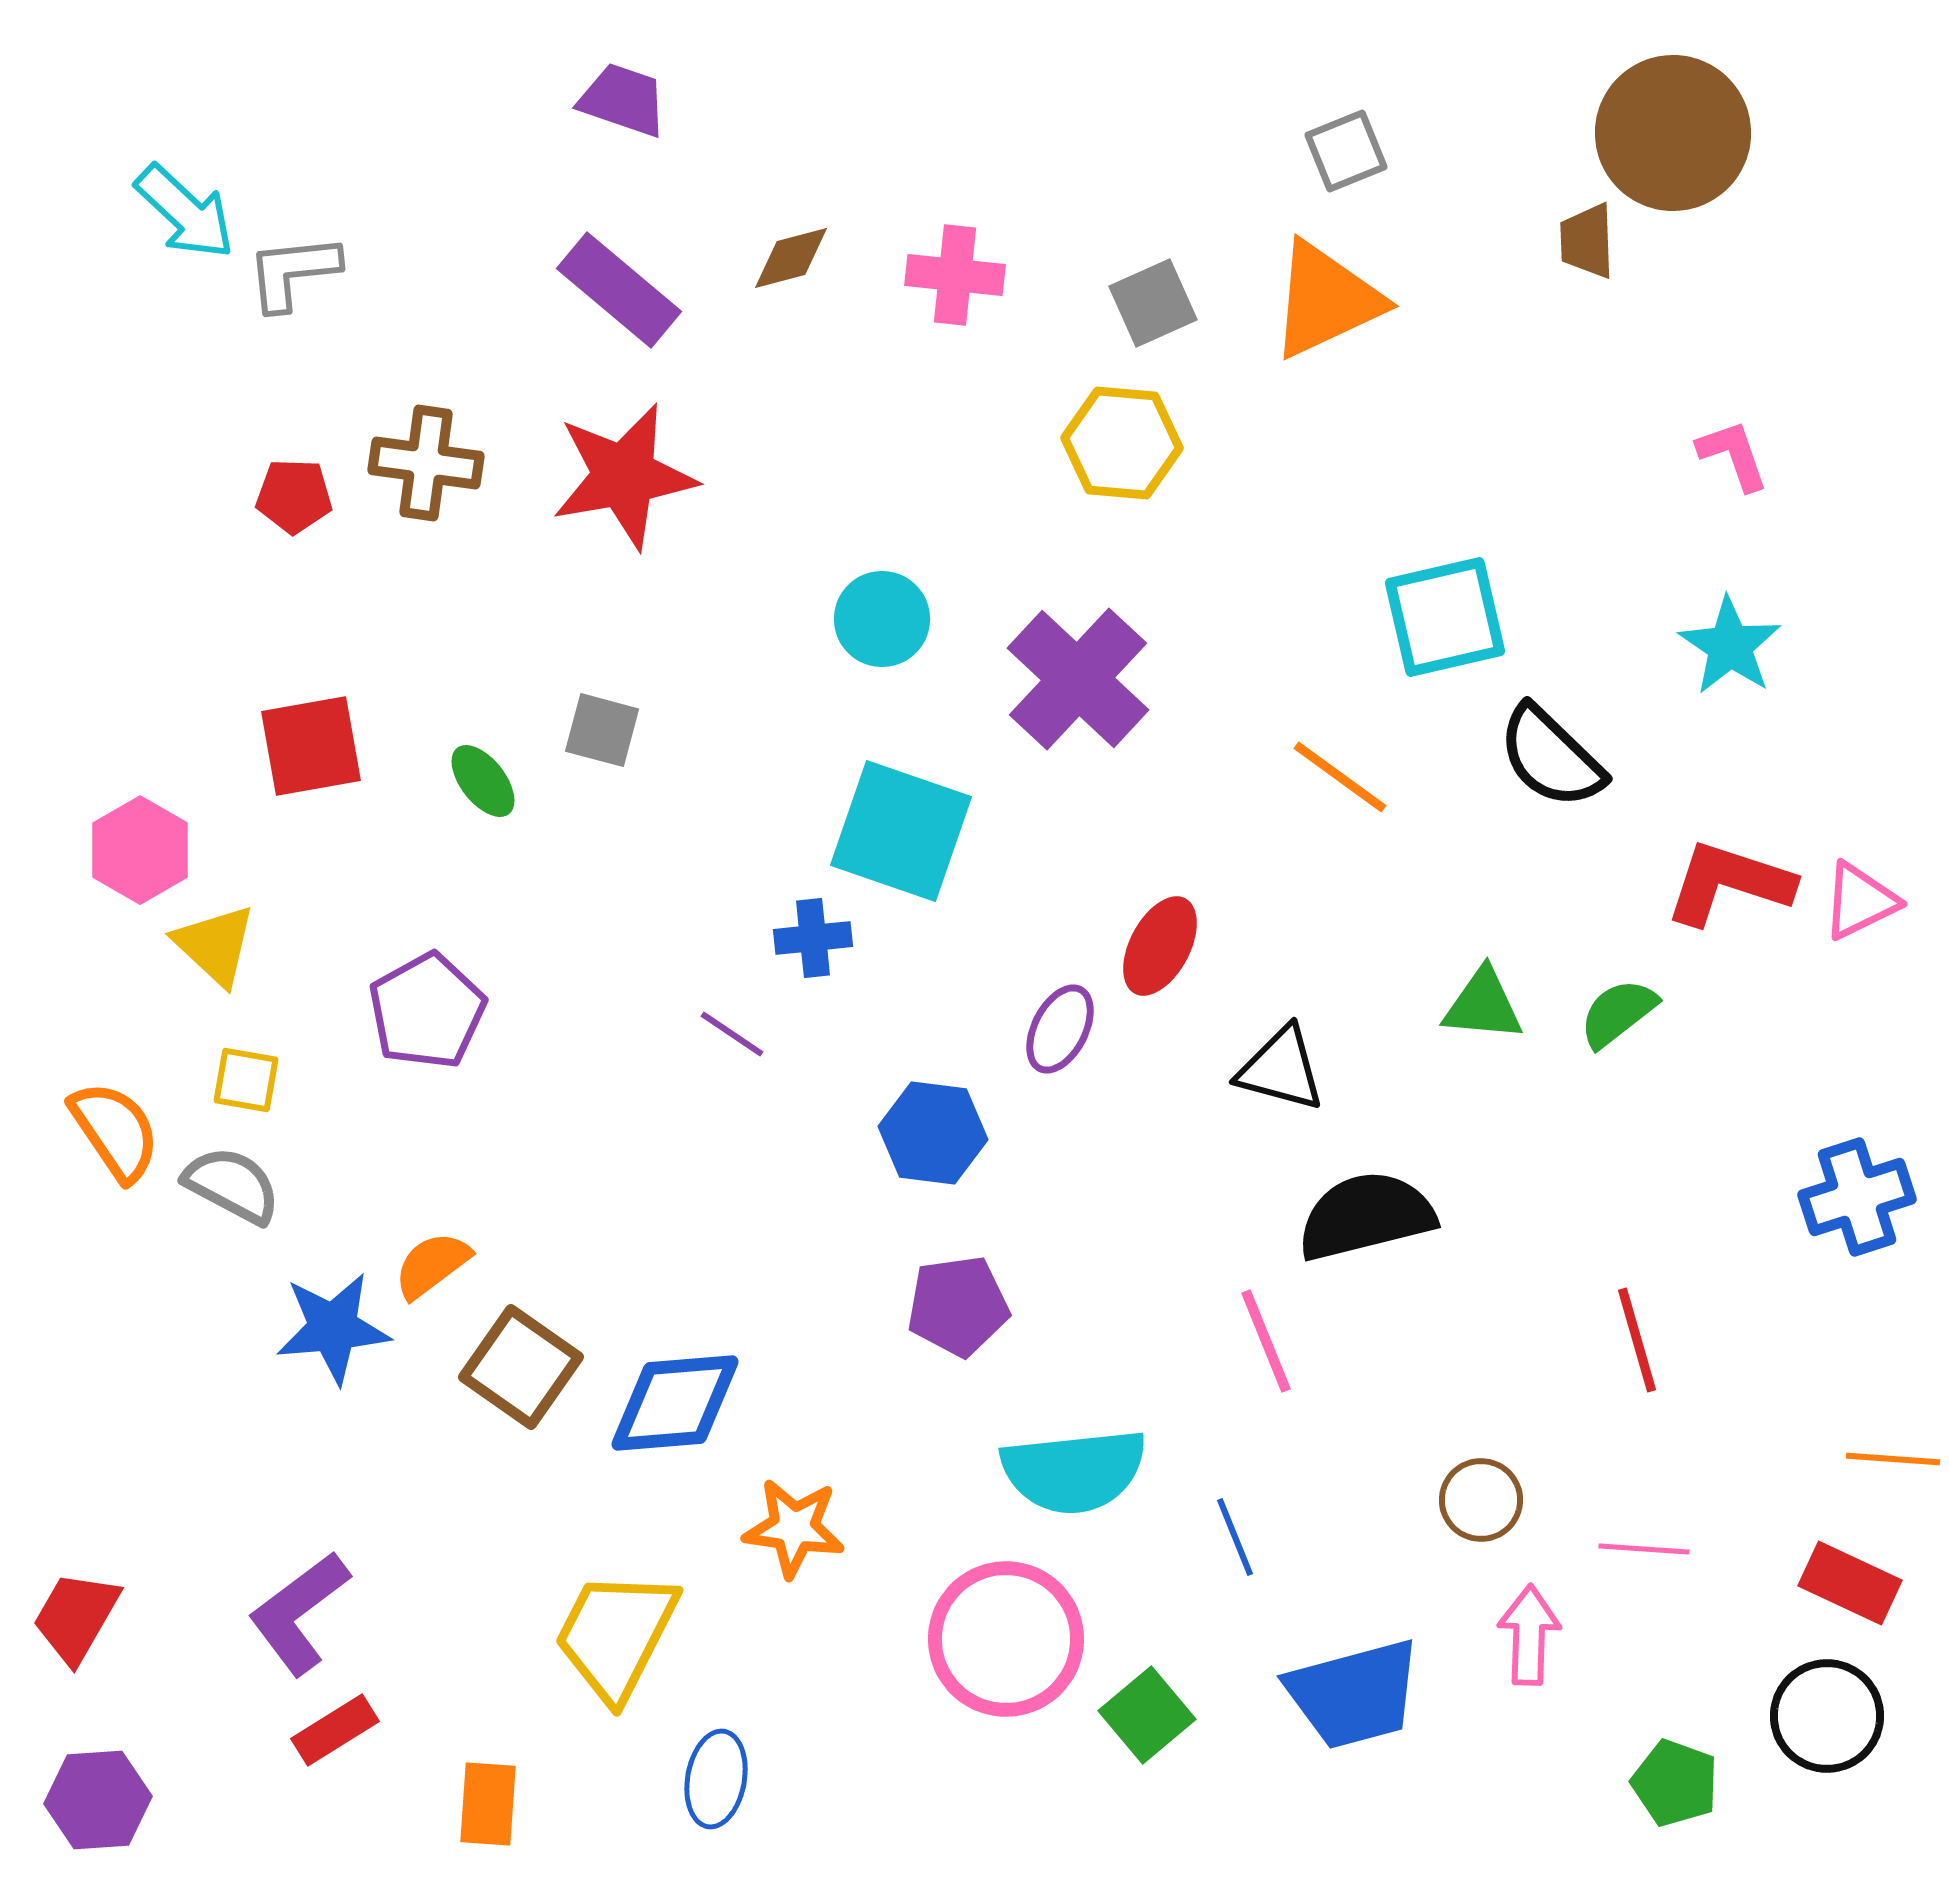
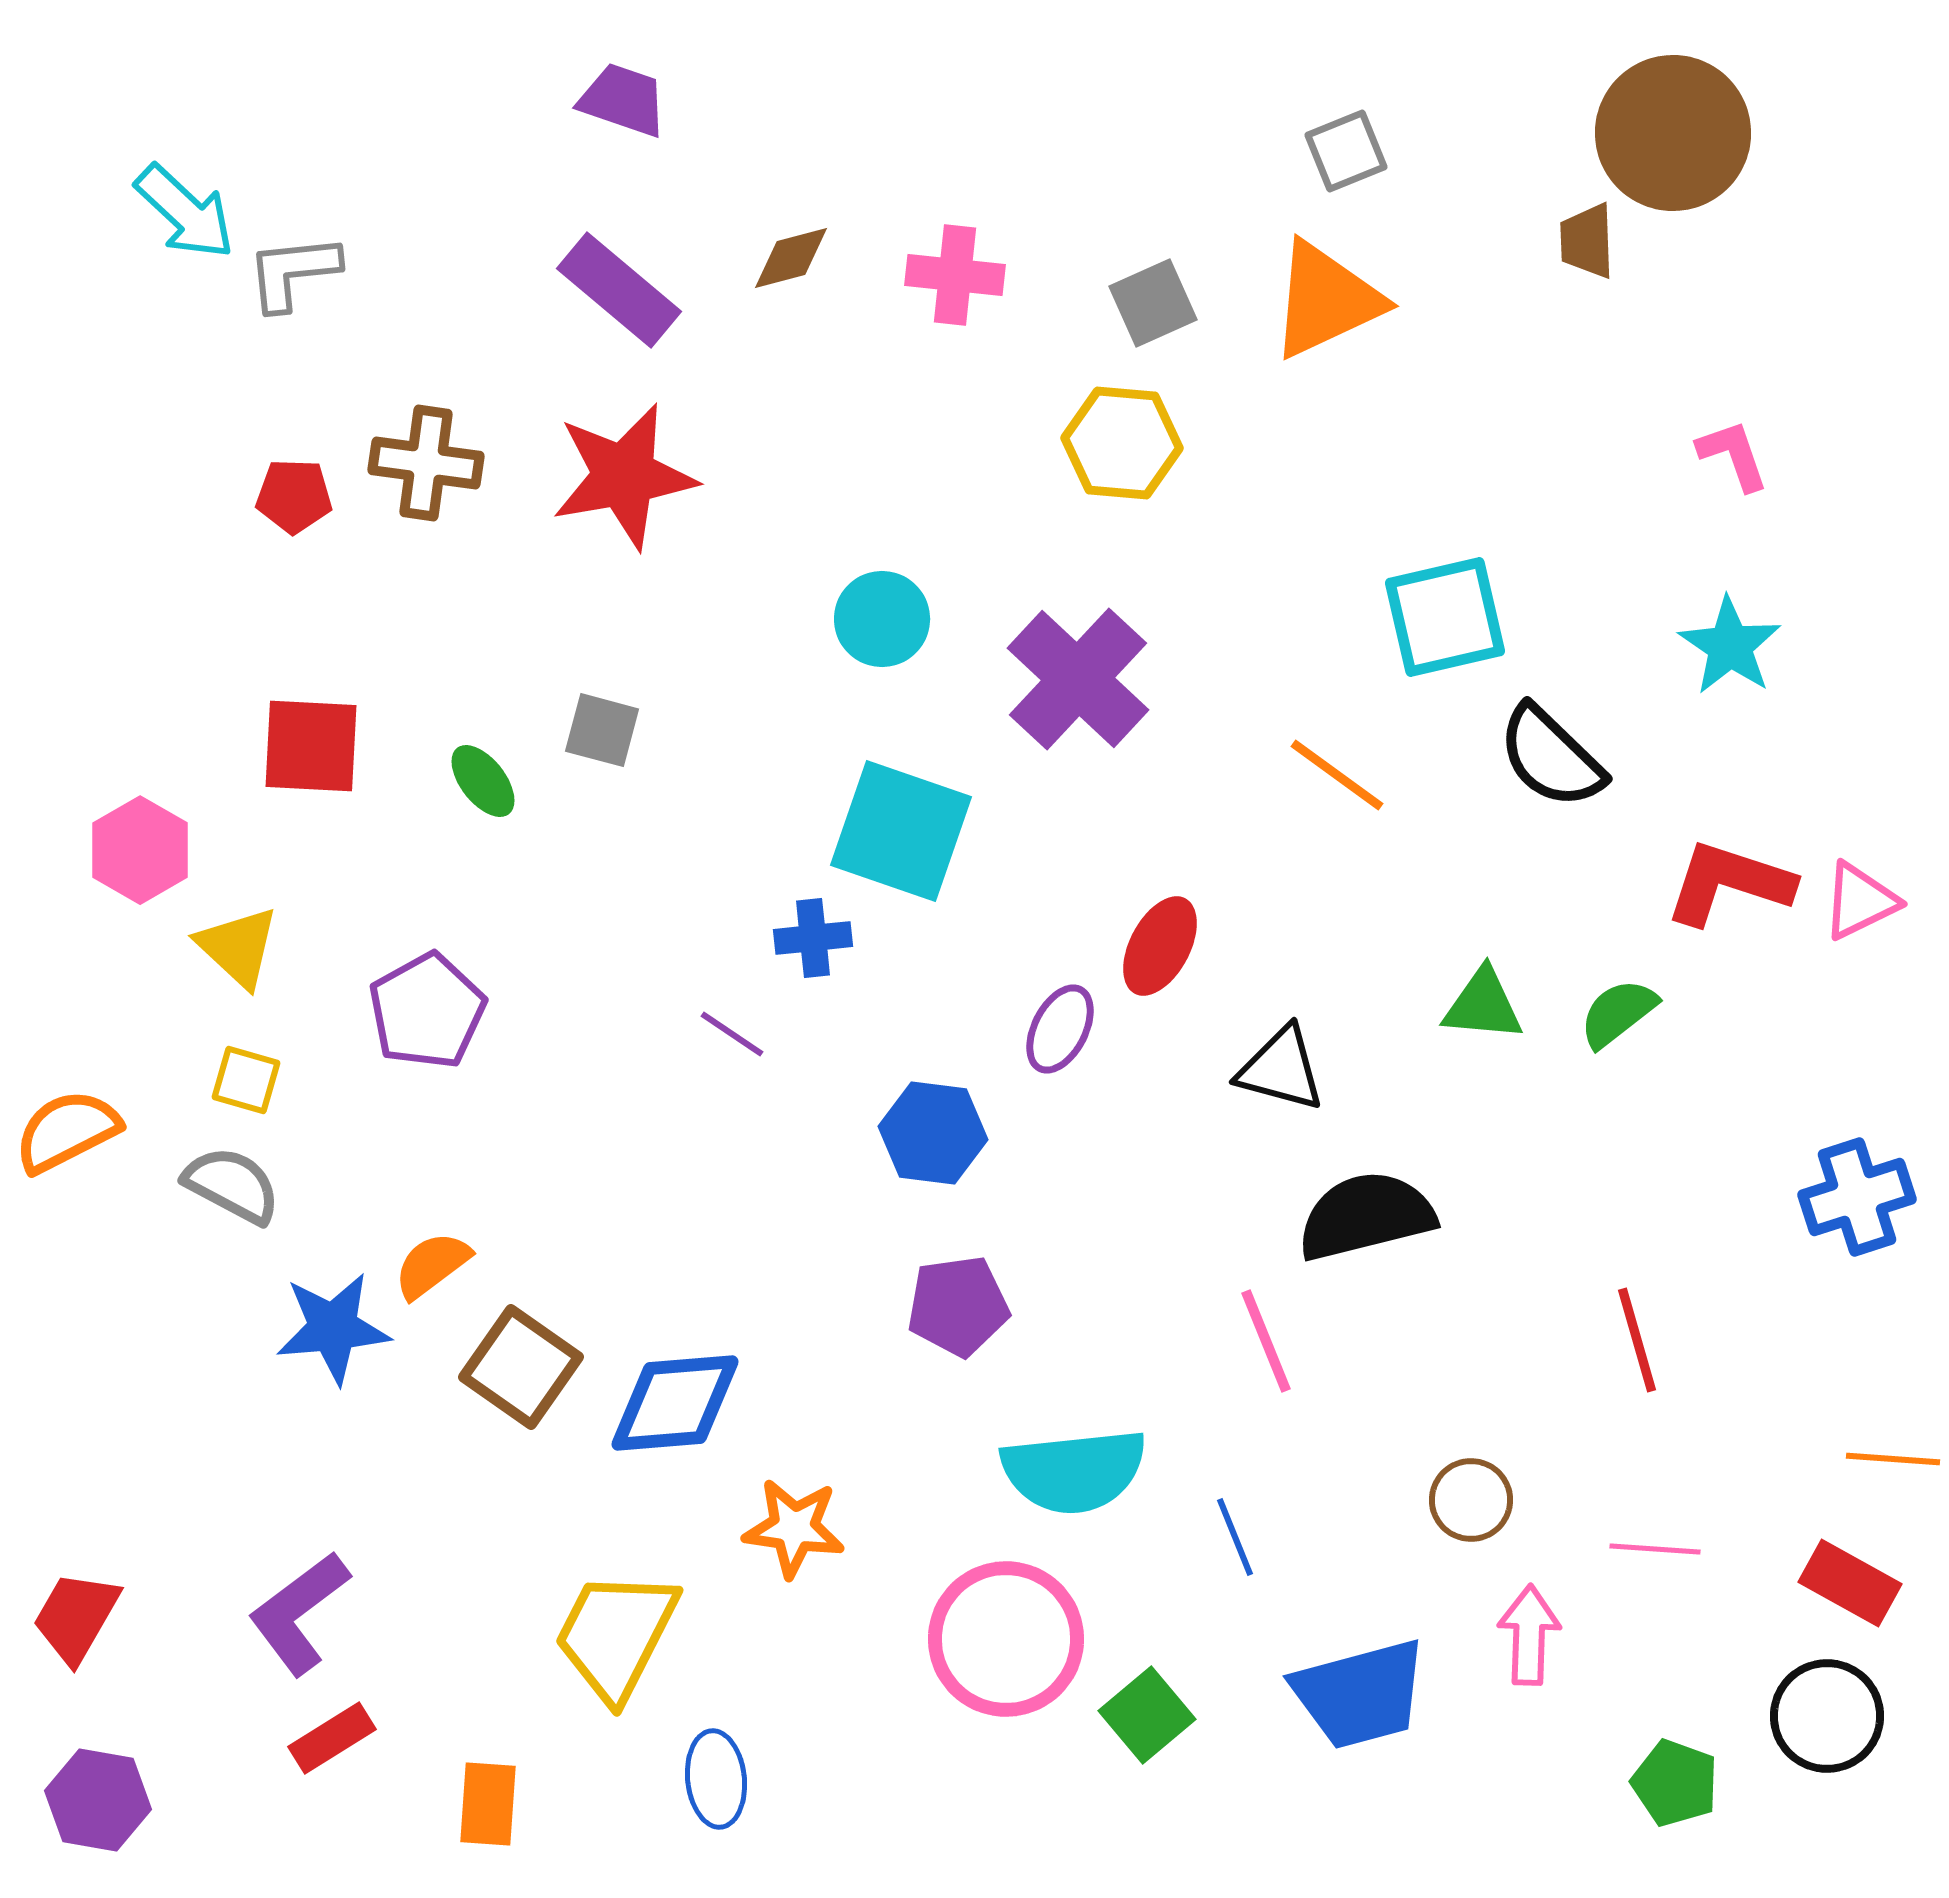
red square at (311, 746): rotated 13 degrees clockwise
orange line at (1340, 777): moved 3 px left, 2 px up
yellow triangle at (215, 945): moved 23 px right, 2 px down
yellow square at (246, 1080): rotated 6 degrees clockwise
orange semicircle at (115, 1131): moved 48 px left; rotated 83 degrees counterclockwise
brown circle at (1481, 1500): moved 10 px left
pink line at (1644, 1549): moved 11 px right
red rectangle at (1850, 1583): rotated 4 degrees clockwise
blue trapezoid at (1354, 1694): moved 6 px right
red rectangle at (335, 1730): moved 3 px left, 8 px down
blue ellipse at (716, 1779): rotated 16 degrees counterclockwise
purple hexagon at (98, 1800): rotated 14 degrees clockwise
